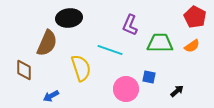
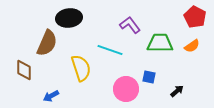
purple L-shape: rotated 120 degrees clockwise
